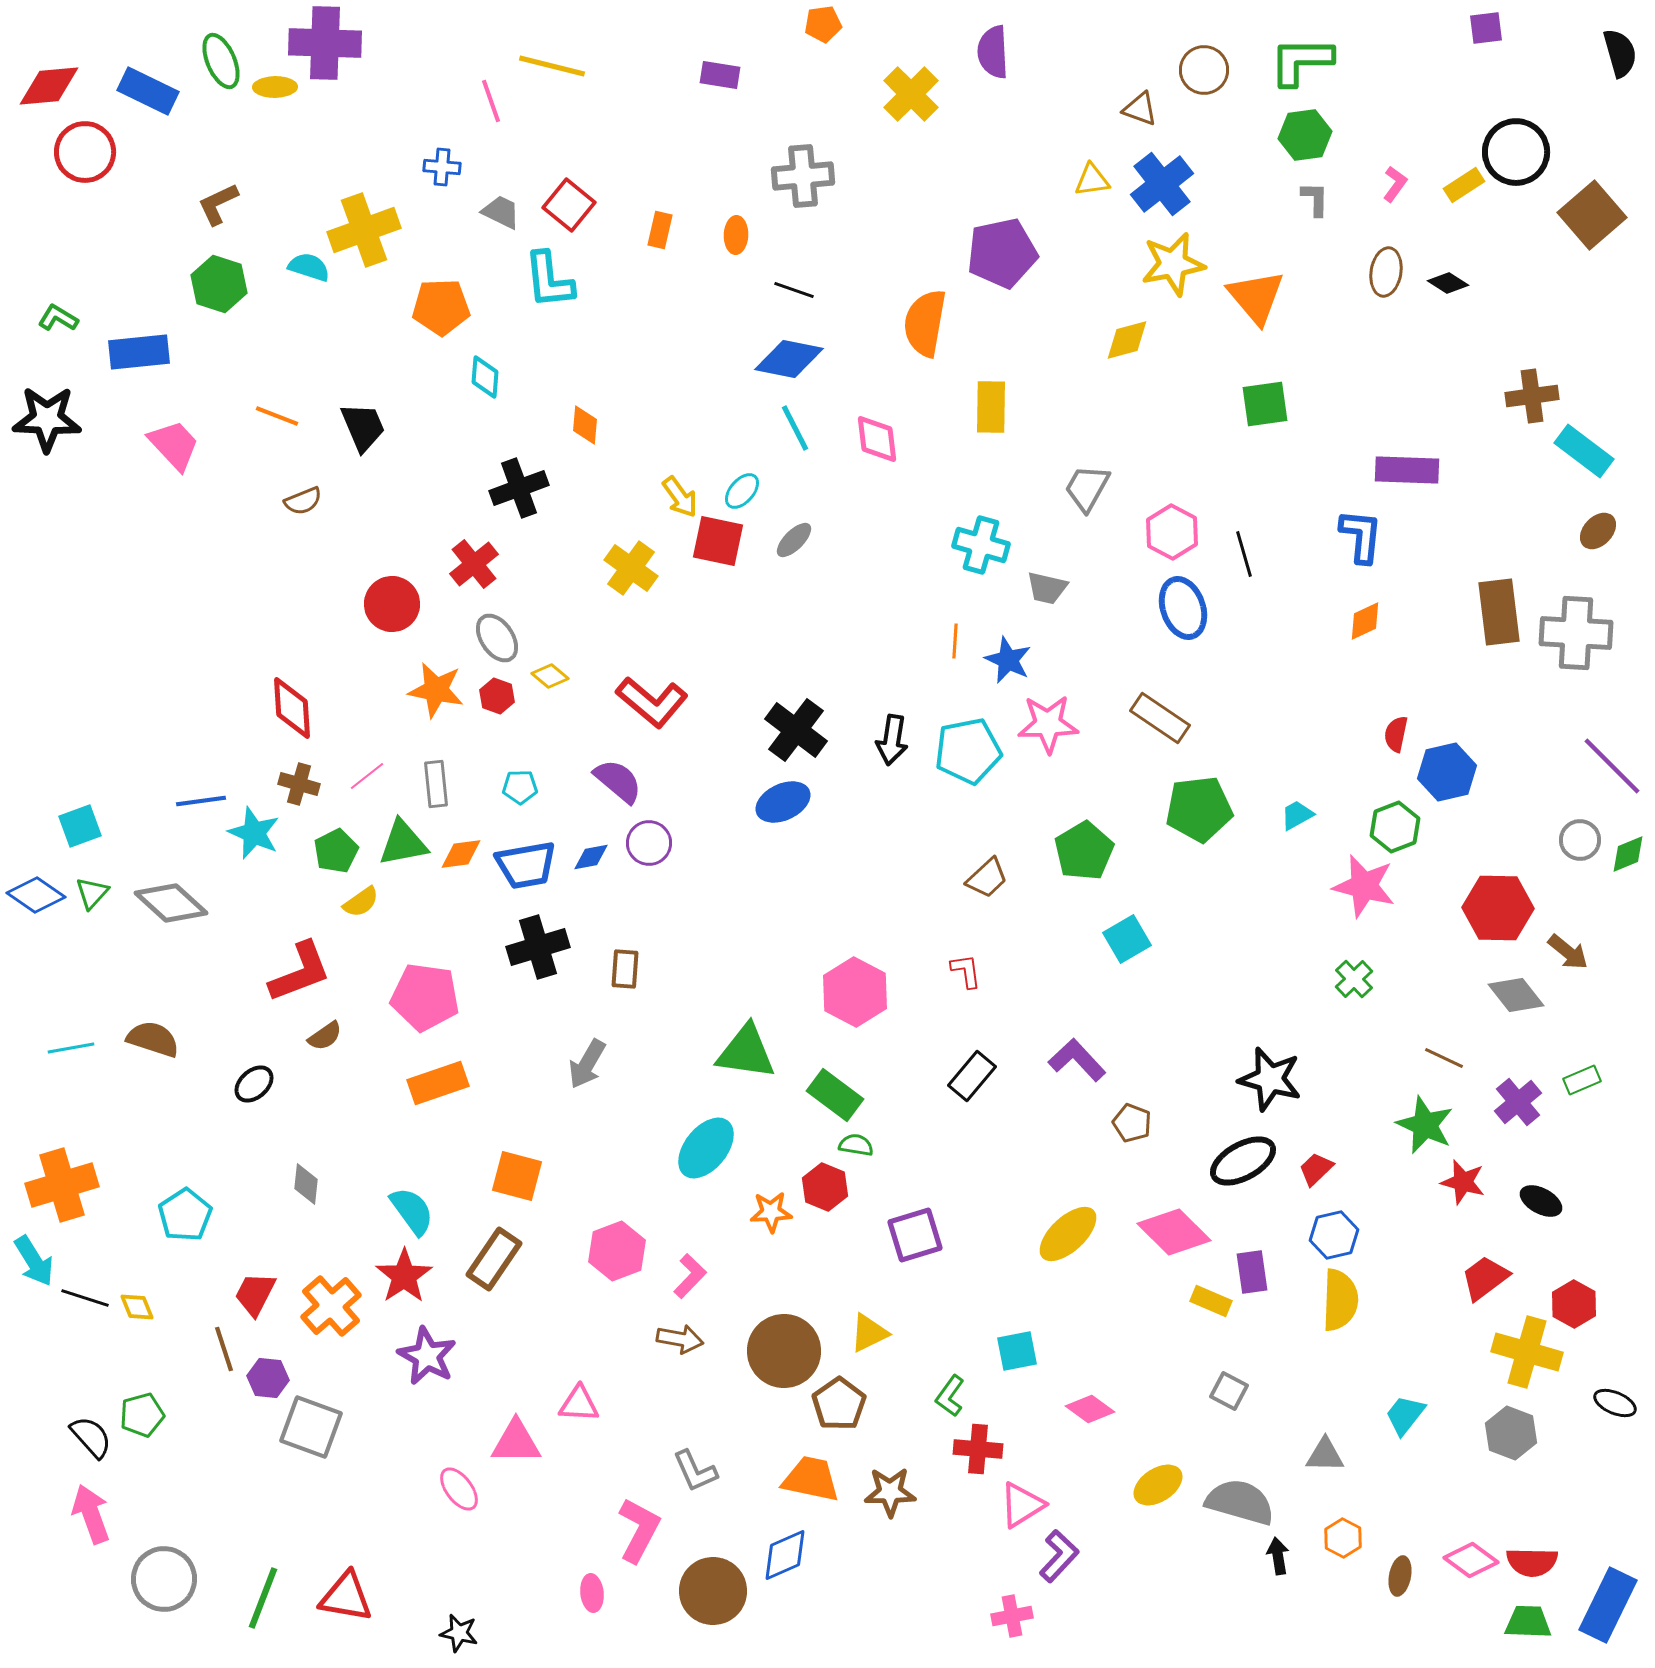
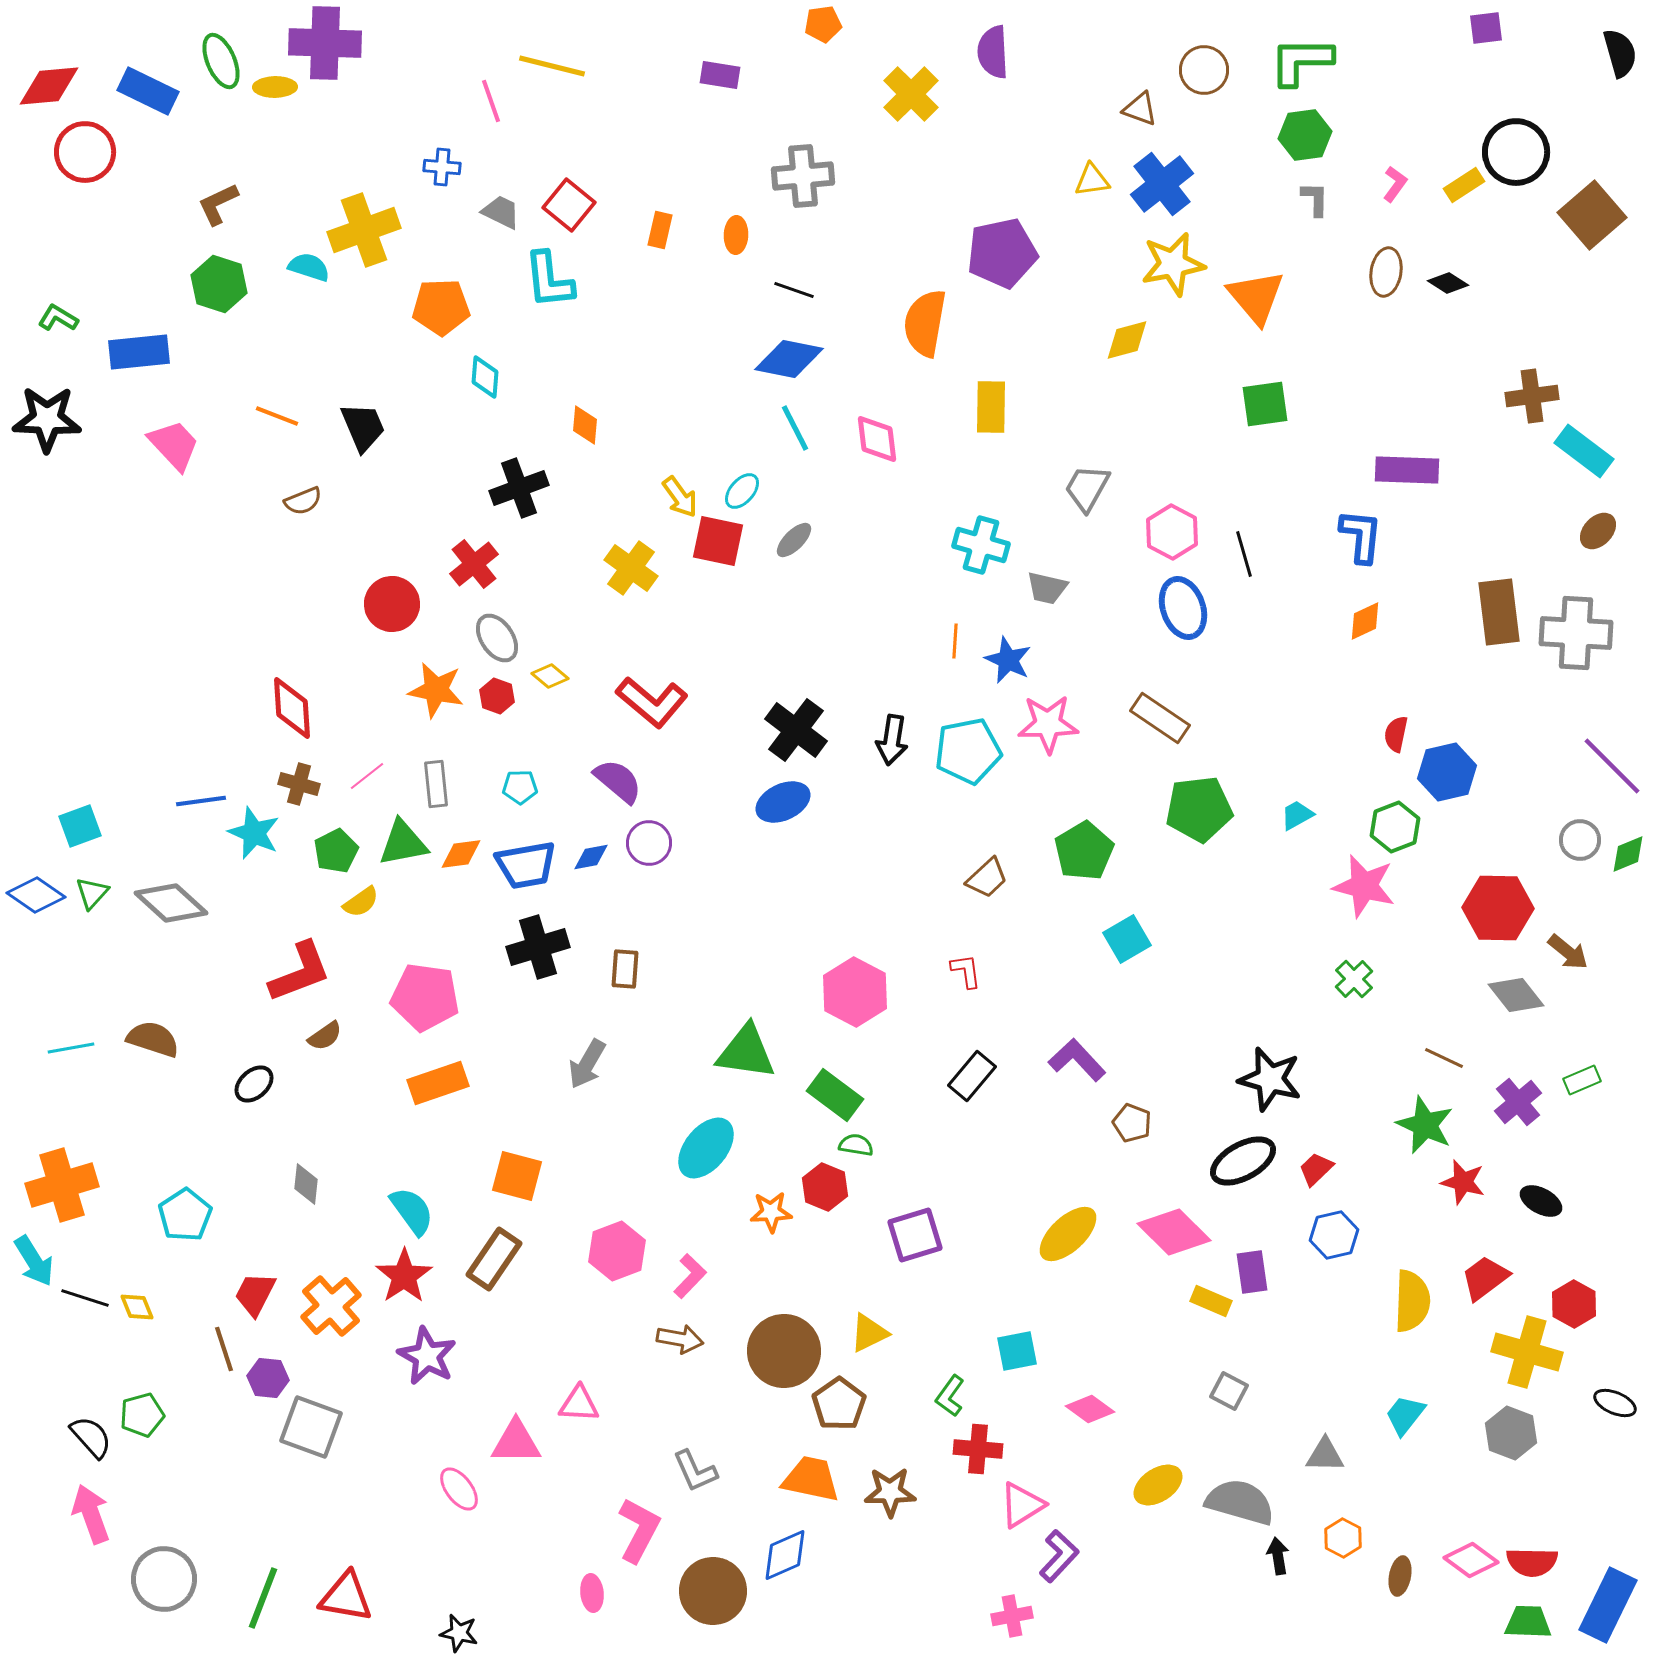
yellow semicircle at (1340, 1300): moved 72 px right, 1 px down
